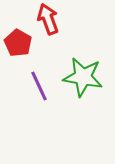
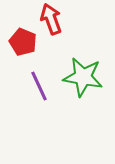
red arrow: moved 3 px right
red pentagon: moved 5 px right, 1 px up; rotated 8 degrees counterclockwise
